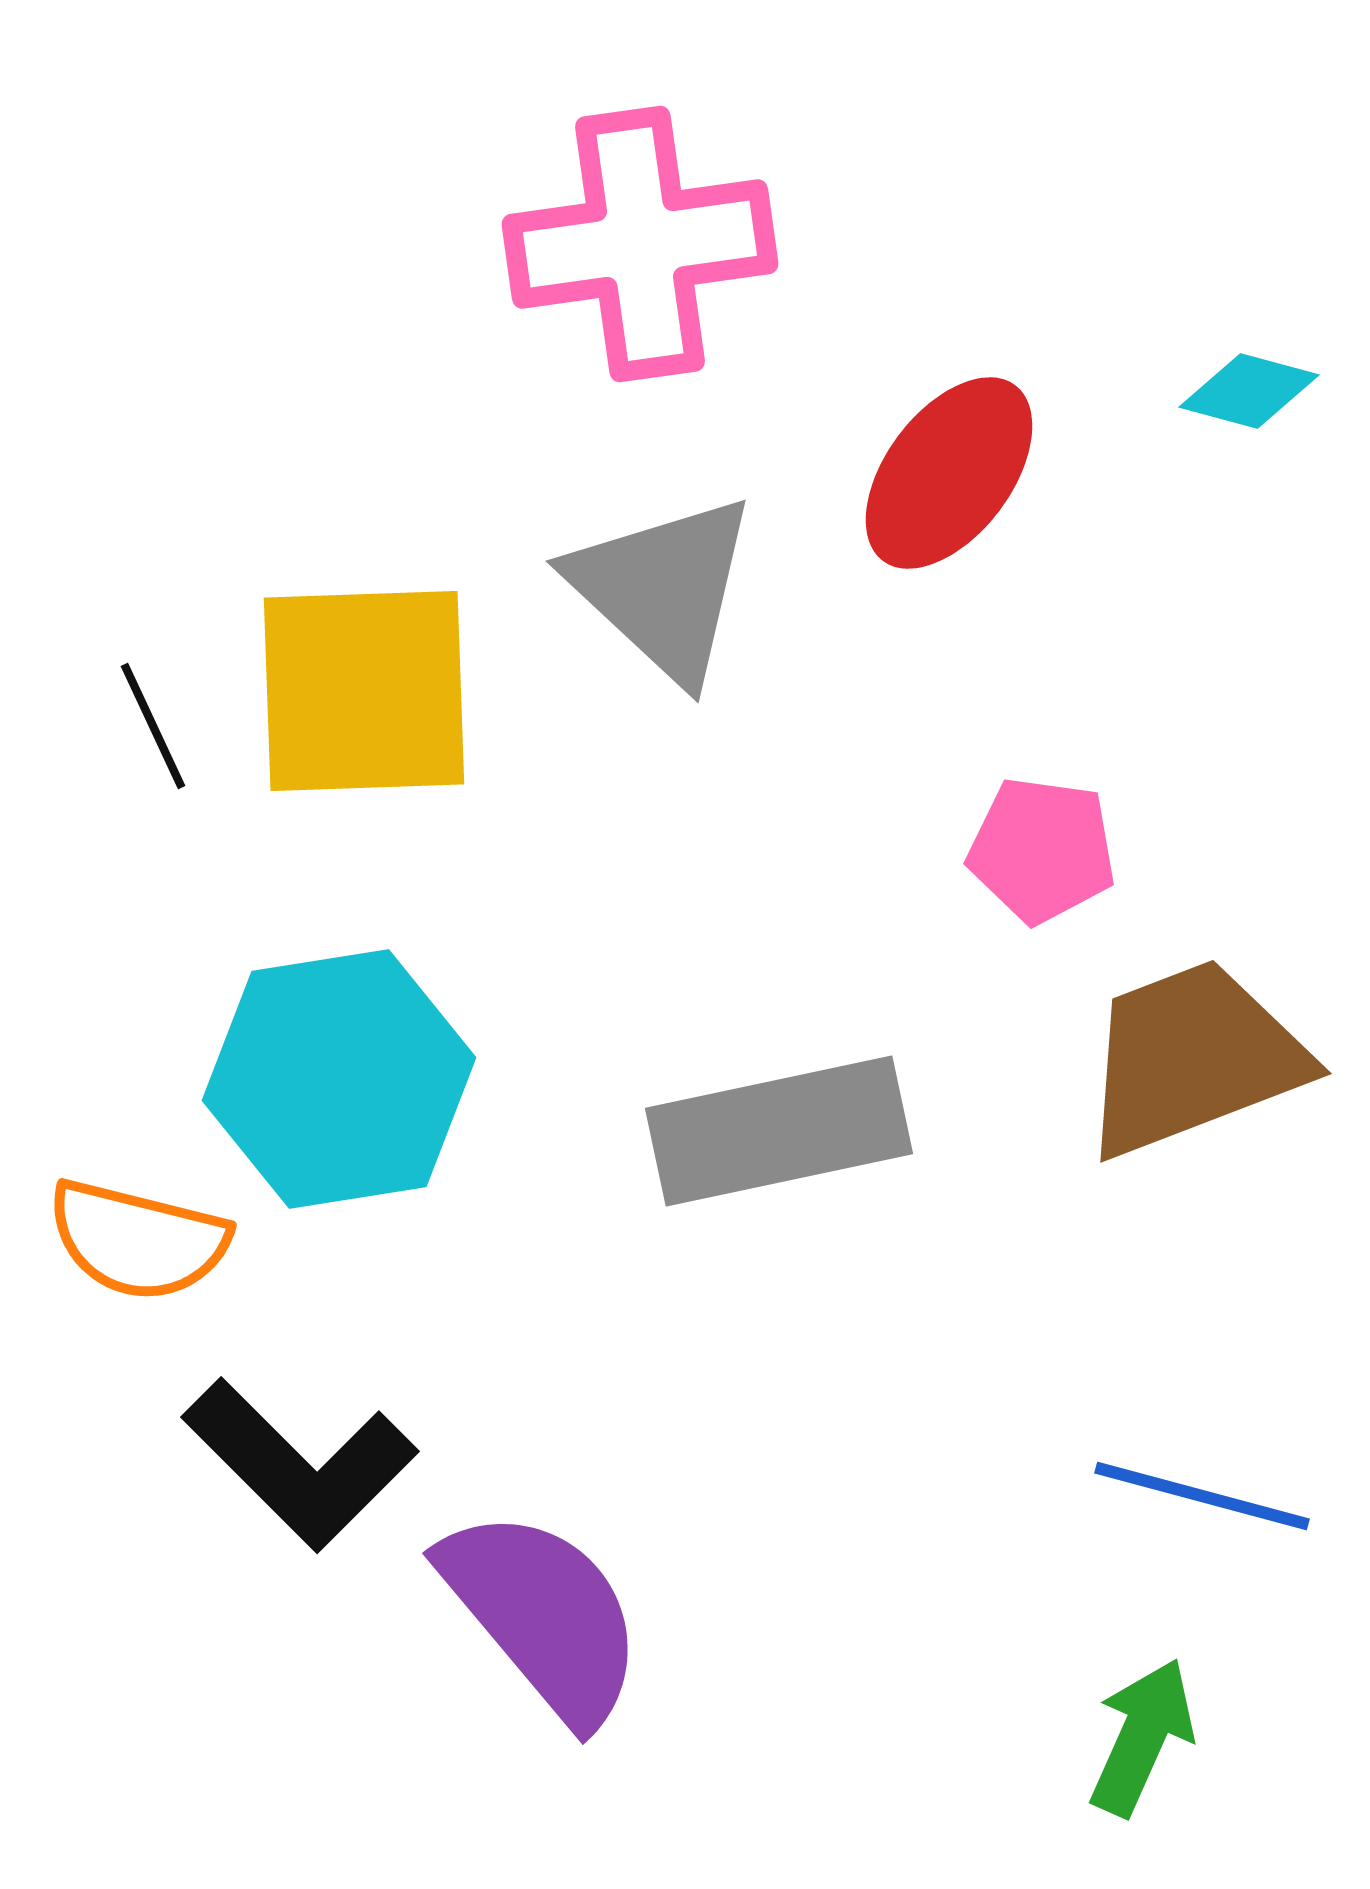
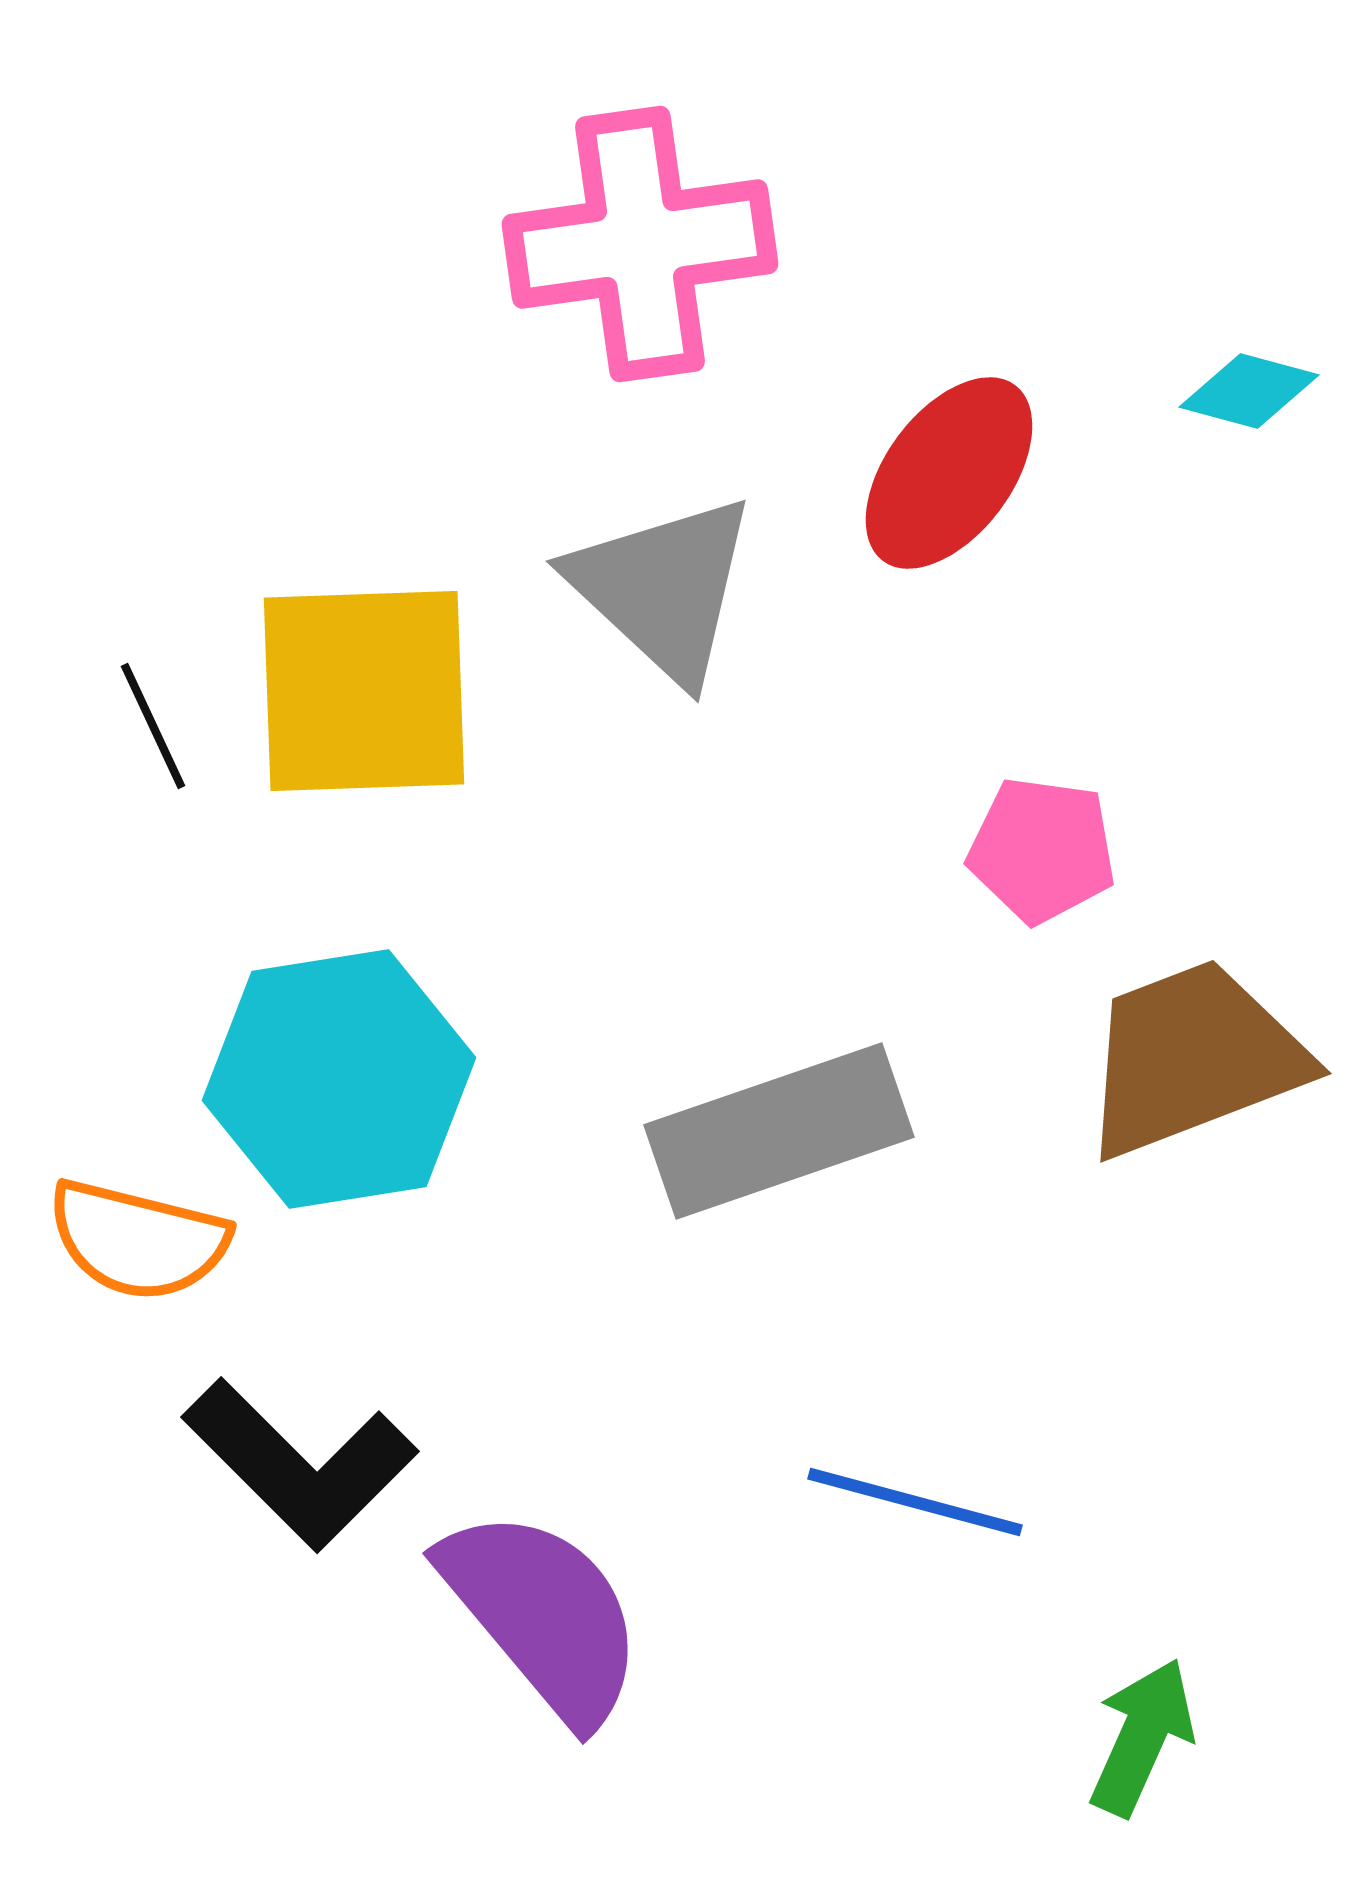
gray rectangle: rotated 7 degrees counterclockwise
blue line: moved 287 px left, 6 px down
